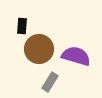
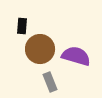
brown circle: moved 1 px right
gray rectangle: rotated 54 degrees counterclockwise
